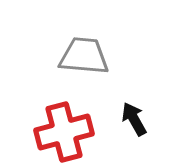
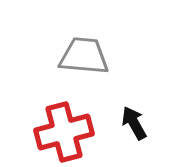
black arrow: moved 4 px down
